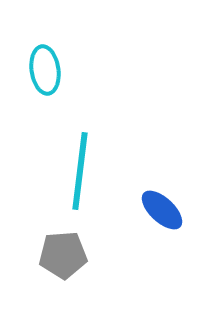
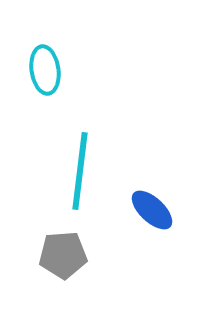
blue ellipse: moved 10 px left
